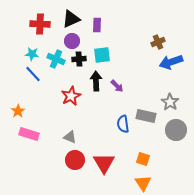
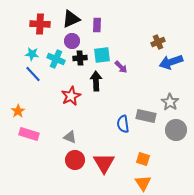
black cross: moved 1 px right, 1 px up
purple arrow: moved 4 px right, 19 px up
